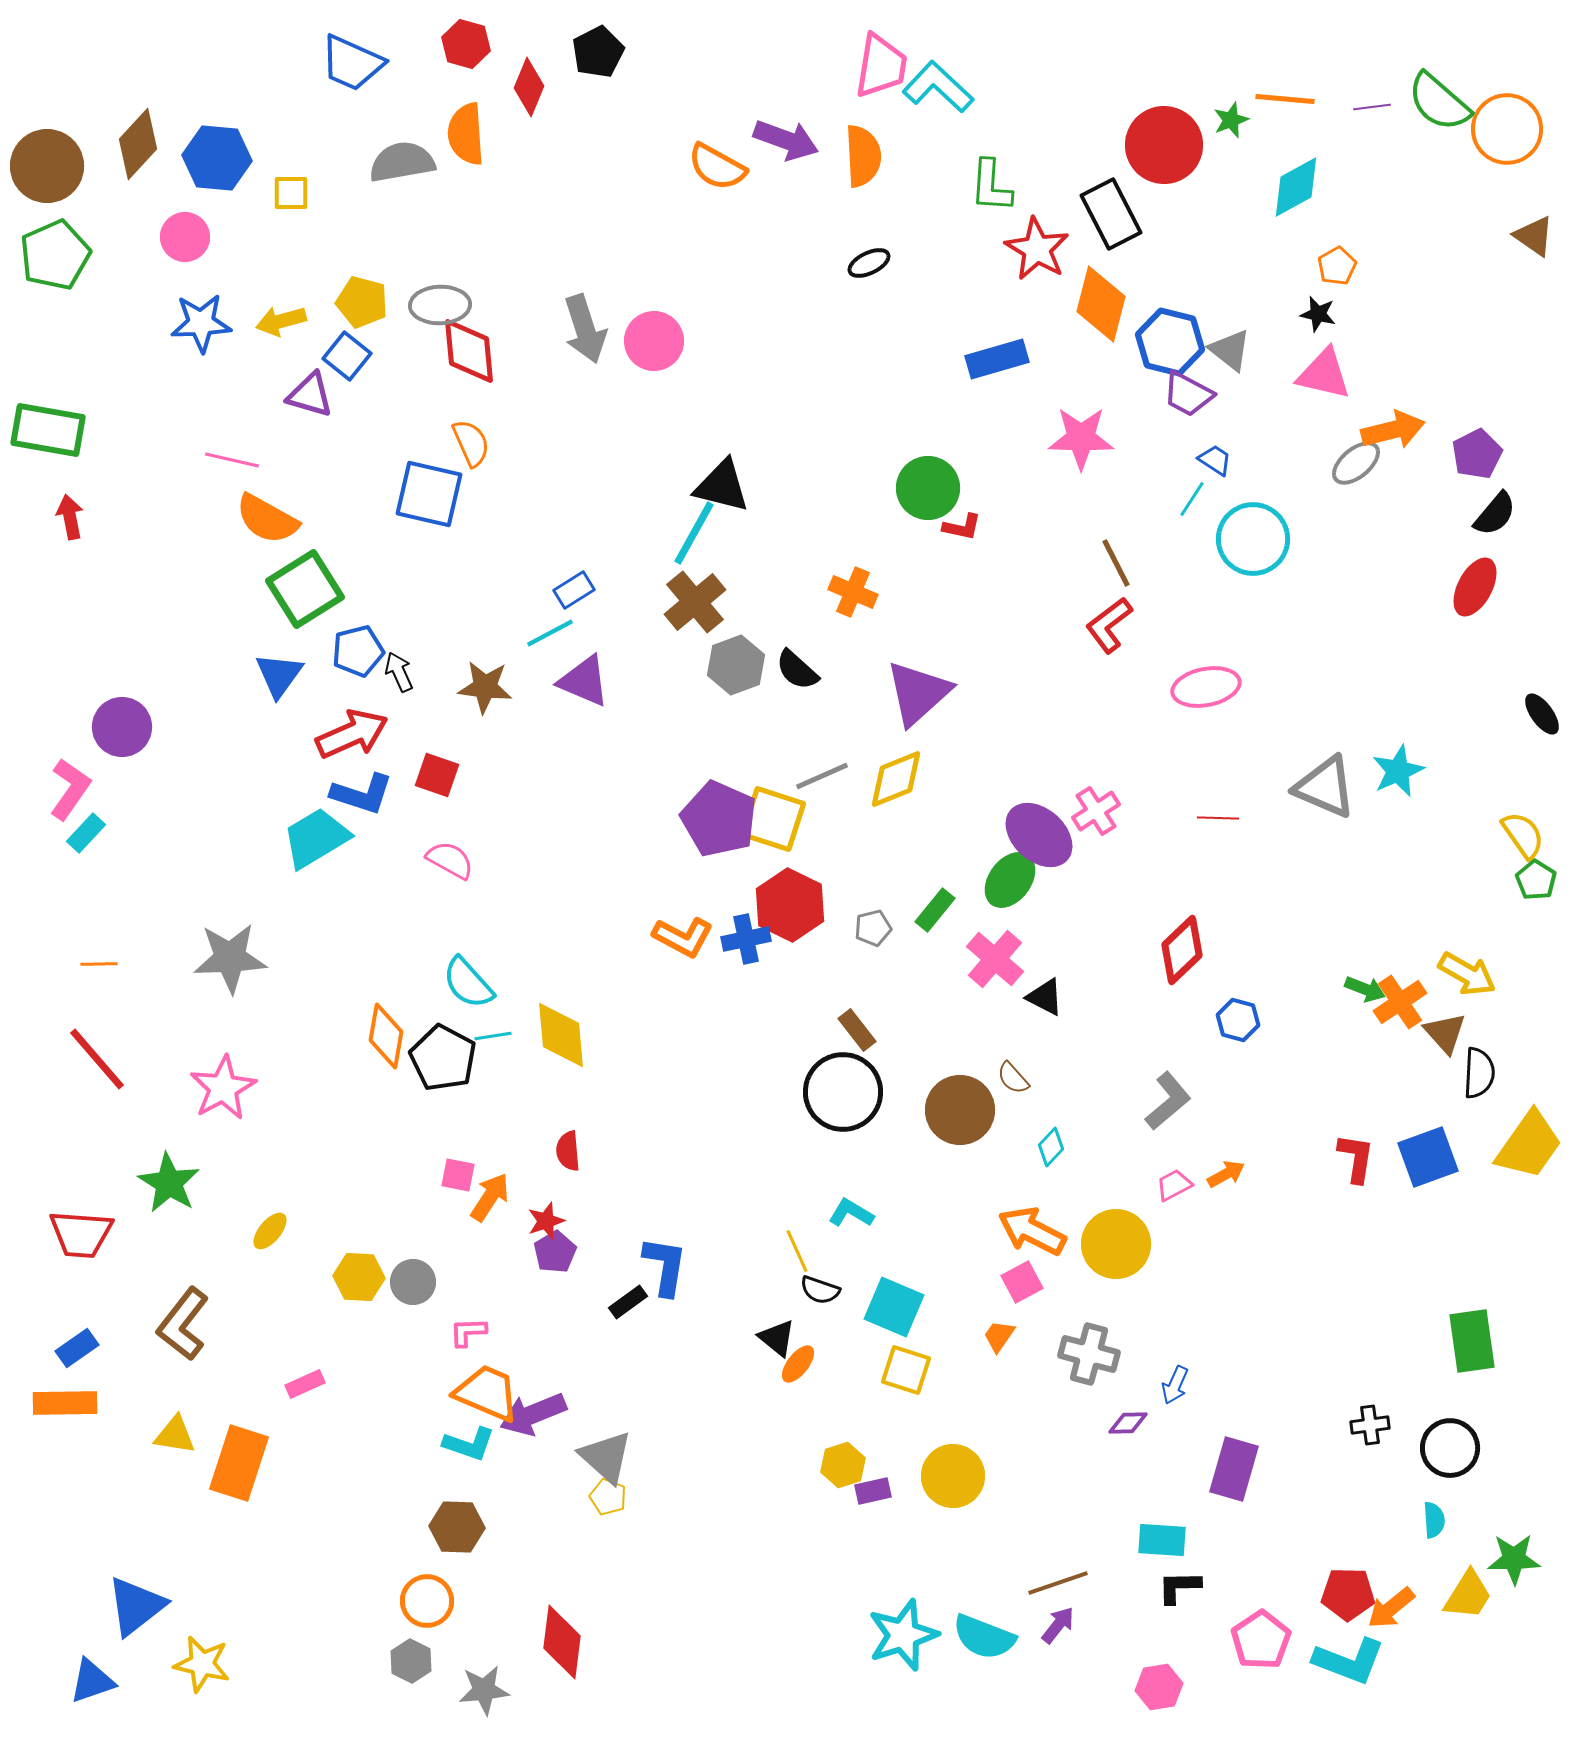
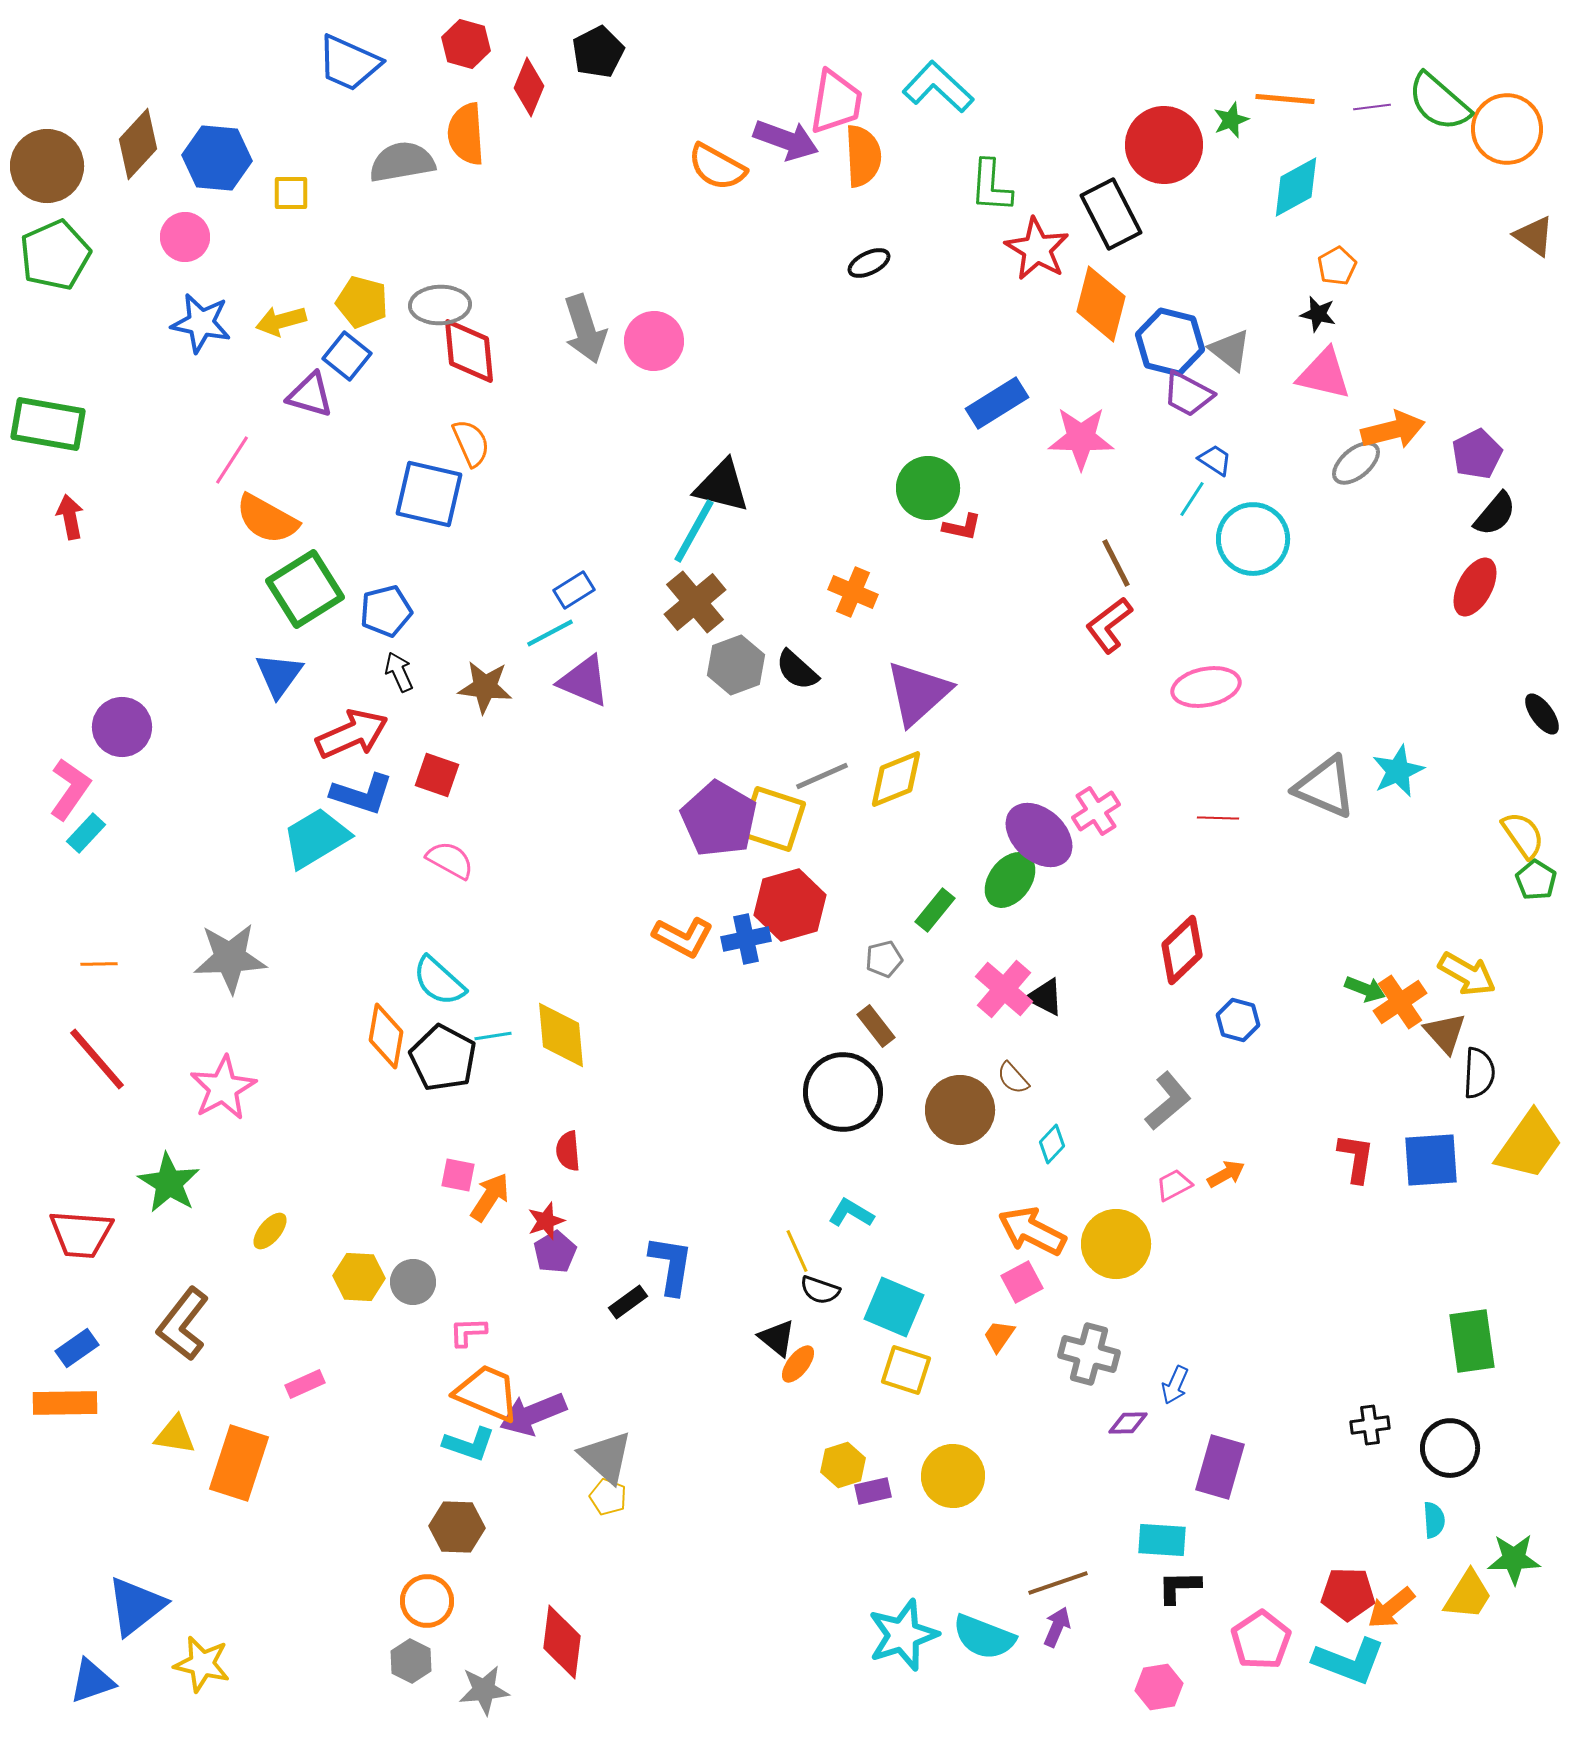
blue trapezoid at (352, 63): moved 3 px left
pink trapezoid at (881, 66): moved 45 px left, 36 px down
blue star at (201, 323): rotated 14 degrees clockwise
blue rectangle at (997, 359): moved 44 px down; rotated 16 degrees counterclockwise
green rectangle at (48, 430): moved 6 px up
pink line at (232, 460): rotated 70 degrees counterclockwise
cyan line at (694, 533): moved 2 px up
blue pentagon at (358, 651): moved 28 px right, 40 px up
purple pentagon at (719, 819): rotated 6 degrees clockwise
red hexagon at (790, 905): rotated 18 degrees clockwise
gray pentagon at (873, 928): moved 11 px right, 31 px down
pink cross at (995, 959): moved 9 px right, 30 px down
cyan semicircle at (468, 983): moved 29 px left, 2 px up; rotated 6 degrees counterclockwise
brown rectangle at (857, 1030): moved 19 px right, 4 px up
cyan diamond at (1051, 1147): moved 1 px right, 3 px up
blue square at (1428, 1157): moved 3 px right, 3 px down; rotated 16 degrees clockwise
blue L-shape at (665, 1266): moved 6 px right, 1 px up
purple rectangle at (1234, 1469): moved 14 px left, 2 px up
purple arrow at (1058, 1625): moved 1 px left, 2 px down; rotated 15 degrees counterclockwise
